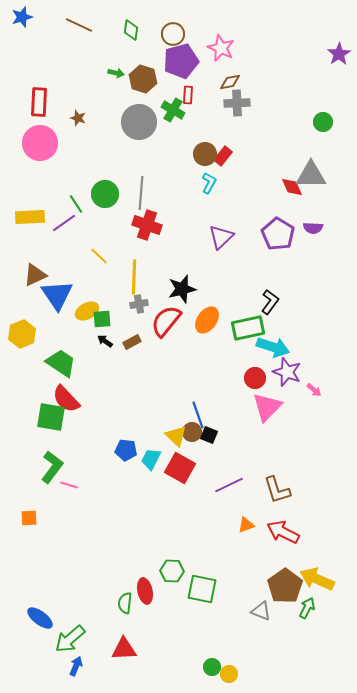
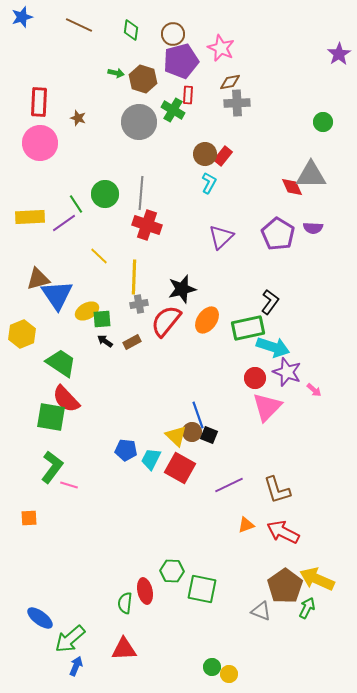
brown triangle at (35, 275): moved 3 px right, 4 px down; rotated 10 degrees clockwise
